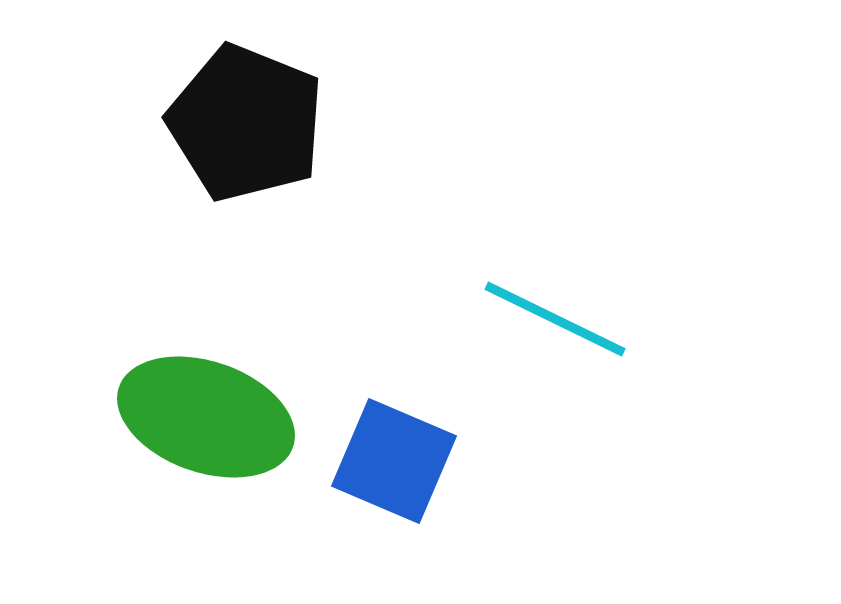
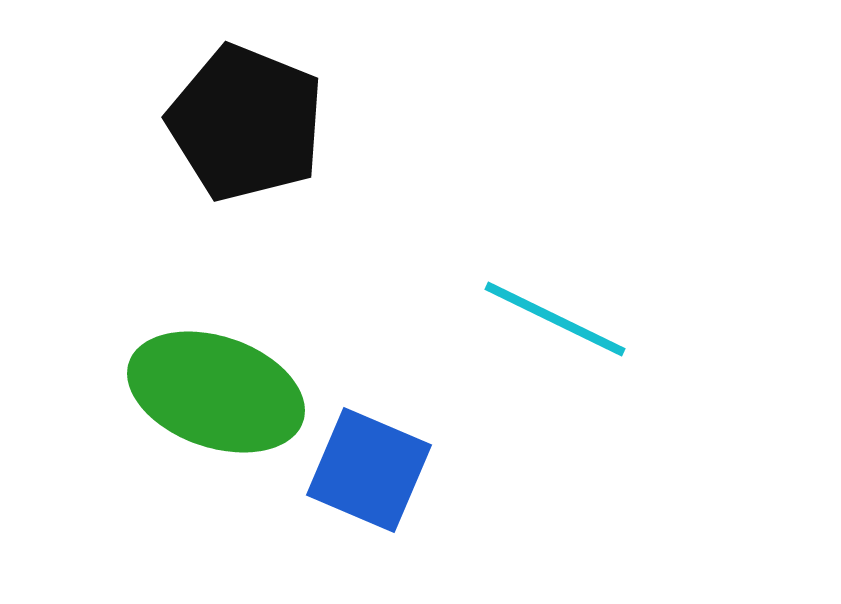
green ellipse: moved 10 px right, 25 px up
blue square: moved 25 px left, 9 px down
